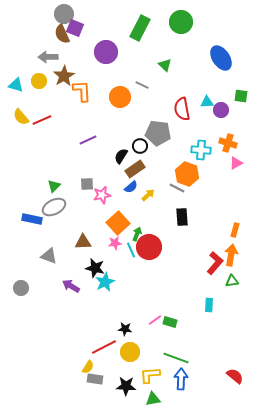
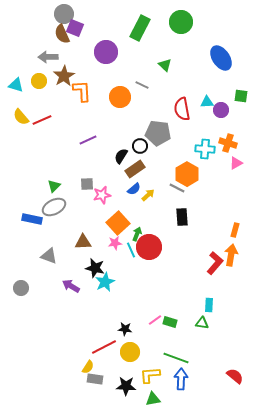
cyan cross at (201, 150): moved 4 px right, 1 px up
orange hexagon at (187, 174): rotated 10 degrees clockwise
blue semicircle at (131, 187): moved 3 px right, 2 px down
green triangle at (232, 281): moved 30 px left, 42 px down; rotated 16 degrees clockwise
